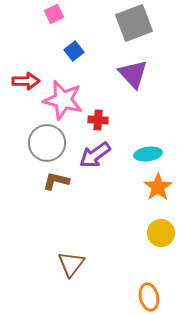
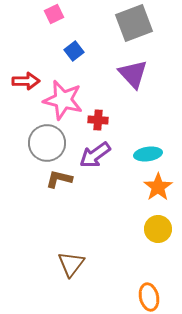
brown L-shape: moved 3 px right, 2 px up
yellow circle: moved 3 px left, 4 px up
